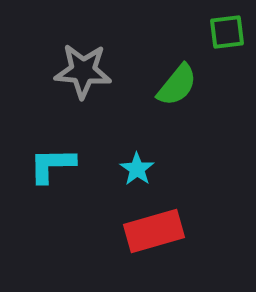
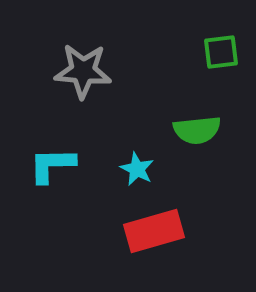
green square: moved 6 px left, 20 px down
green semicircle: moved 20 px right, 45 px down; rotated 45 degrees clockwise
cyan star: rotated 8 degrees counterclockwise
